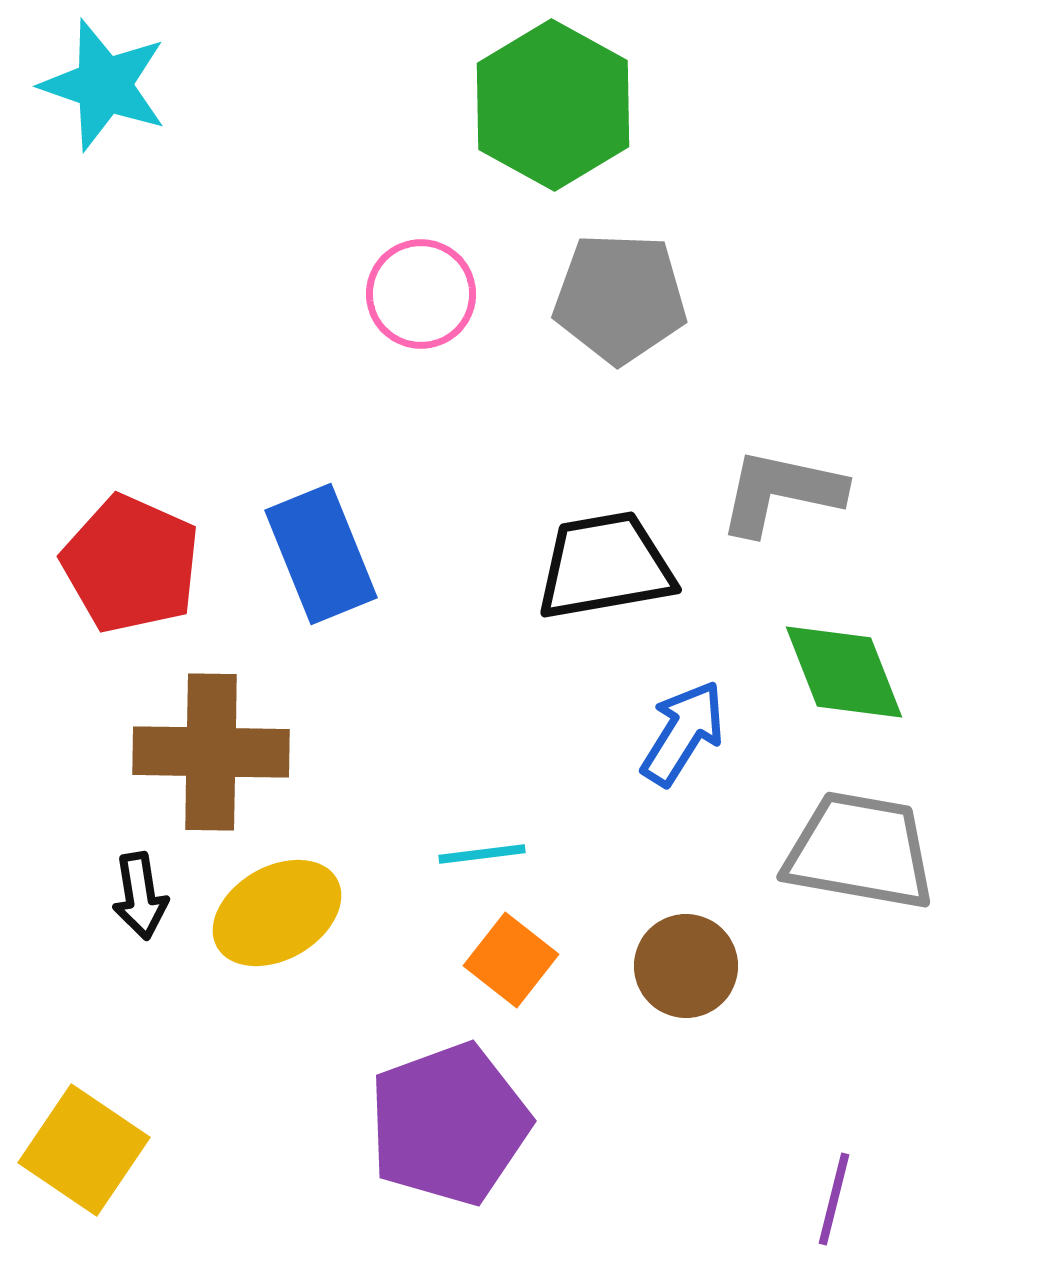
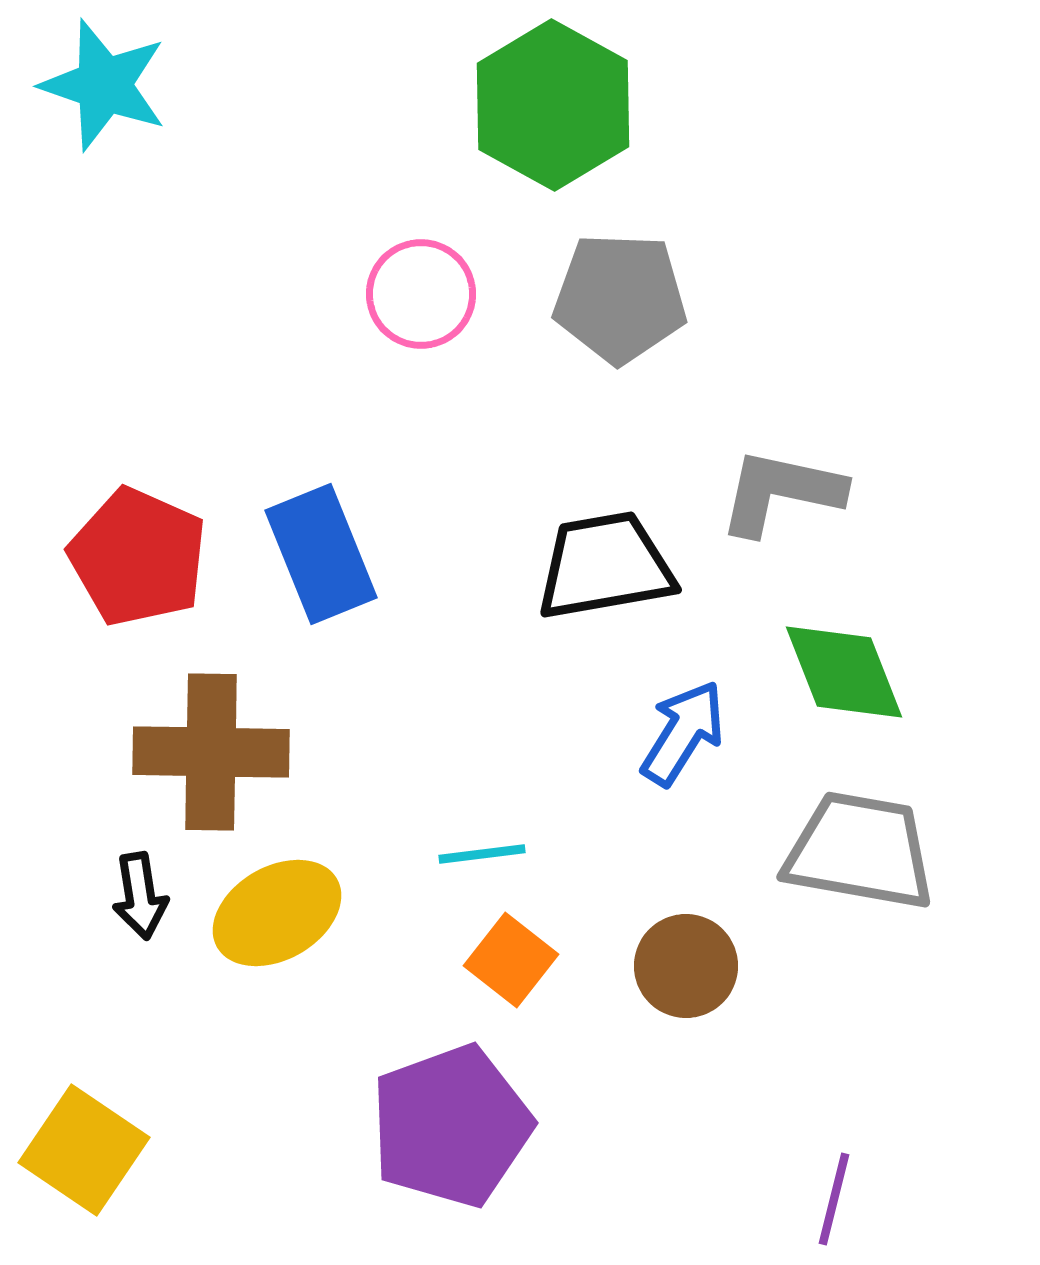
red pentagon: moved 7 px right, 7 px up
purple pentagon: moved 2 px right, 2 px down
